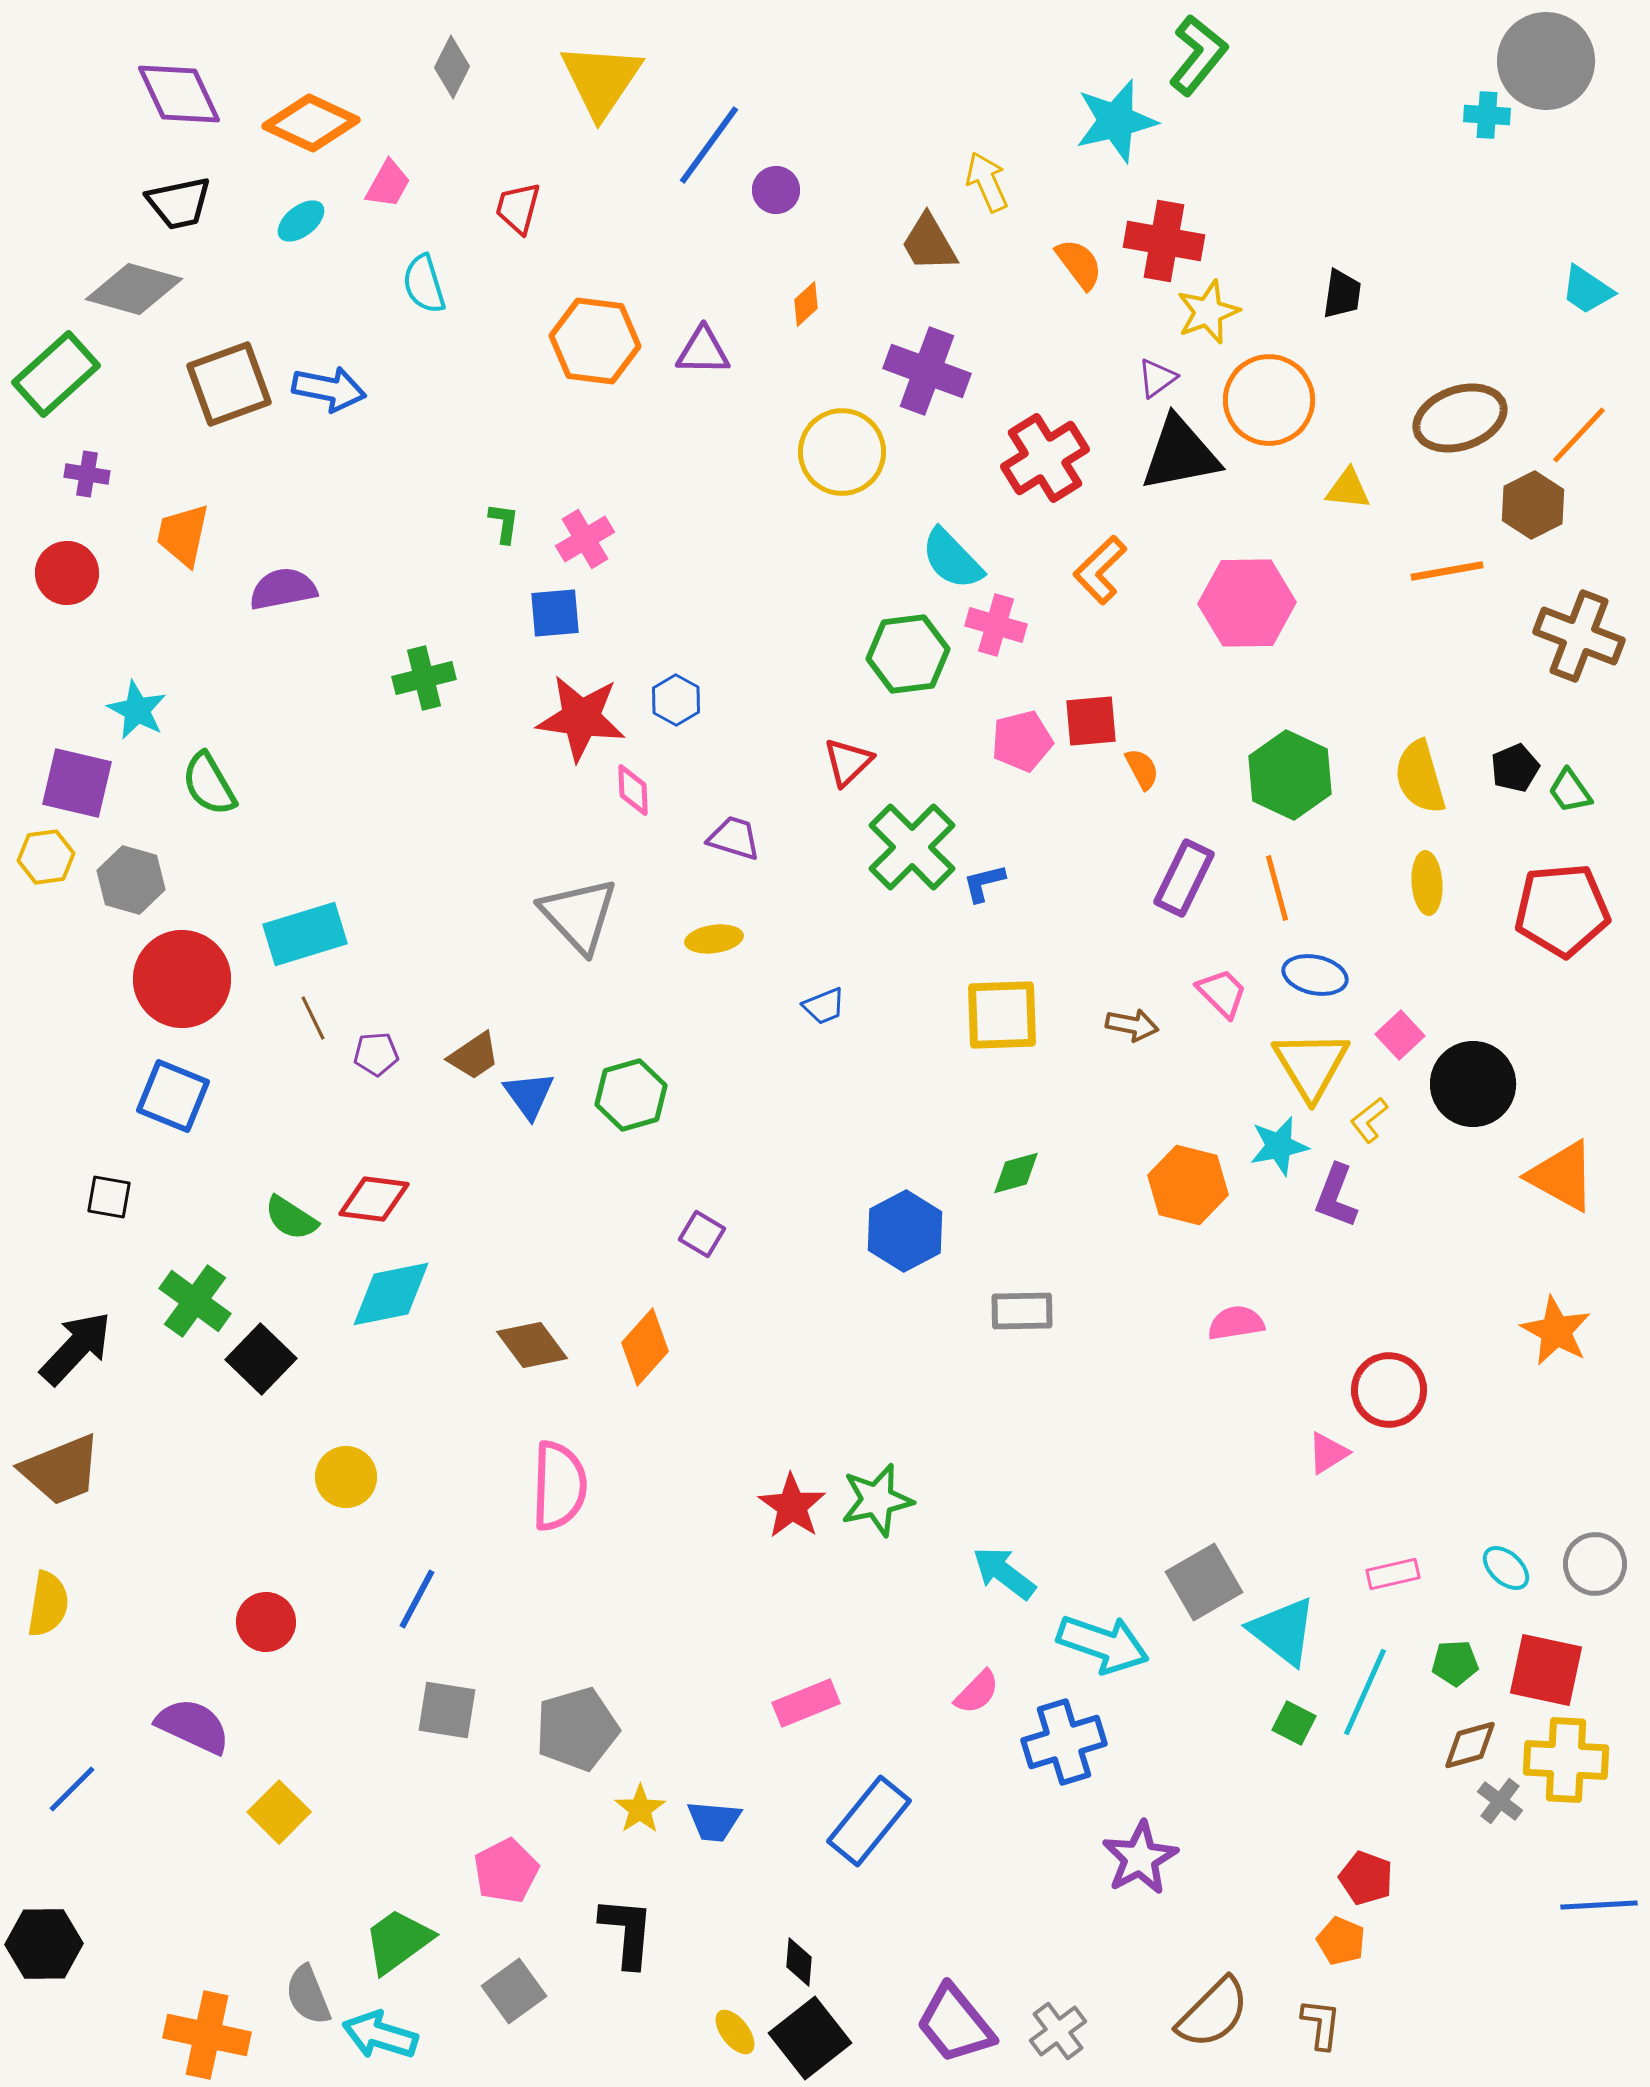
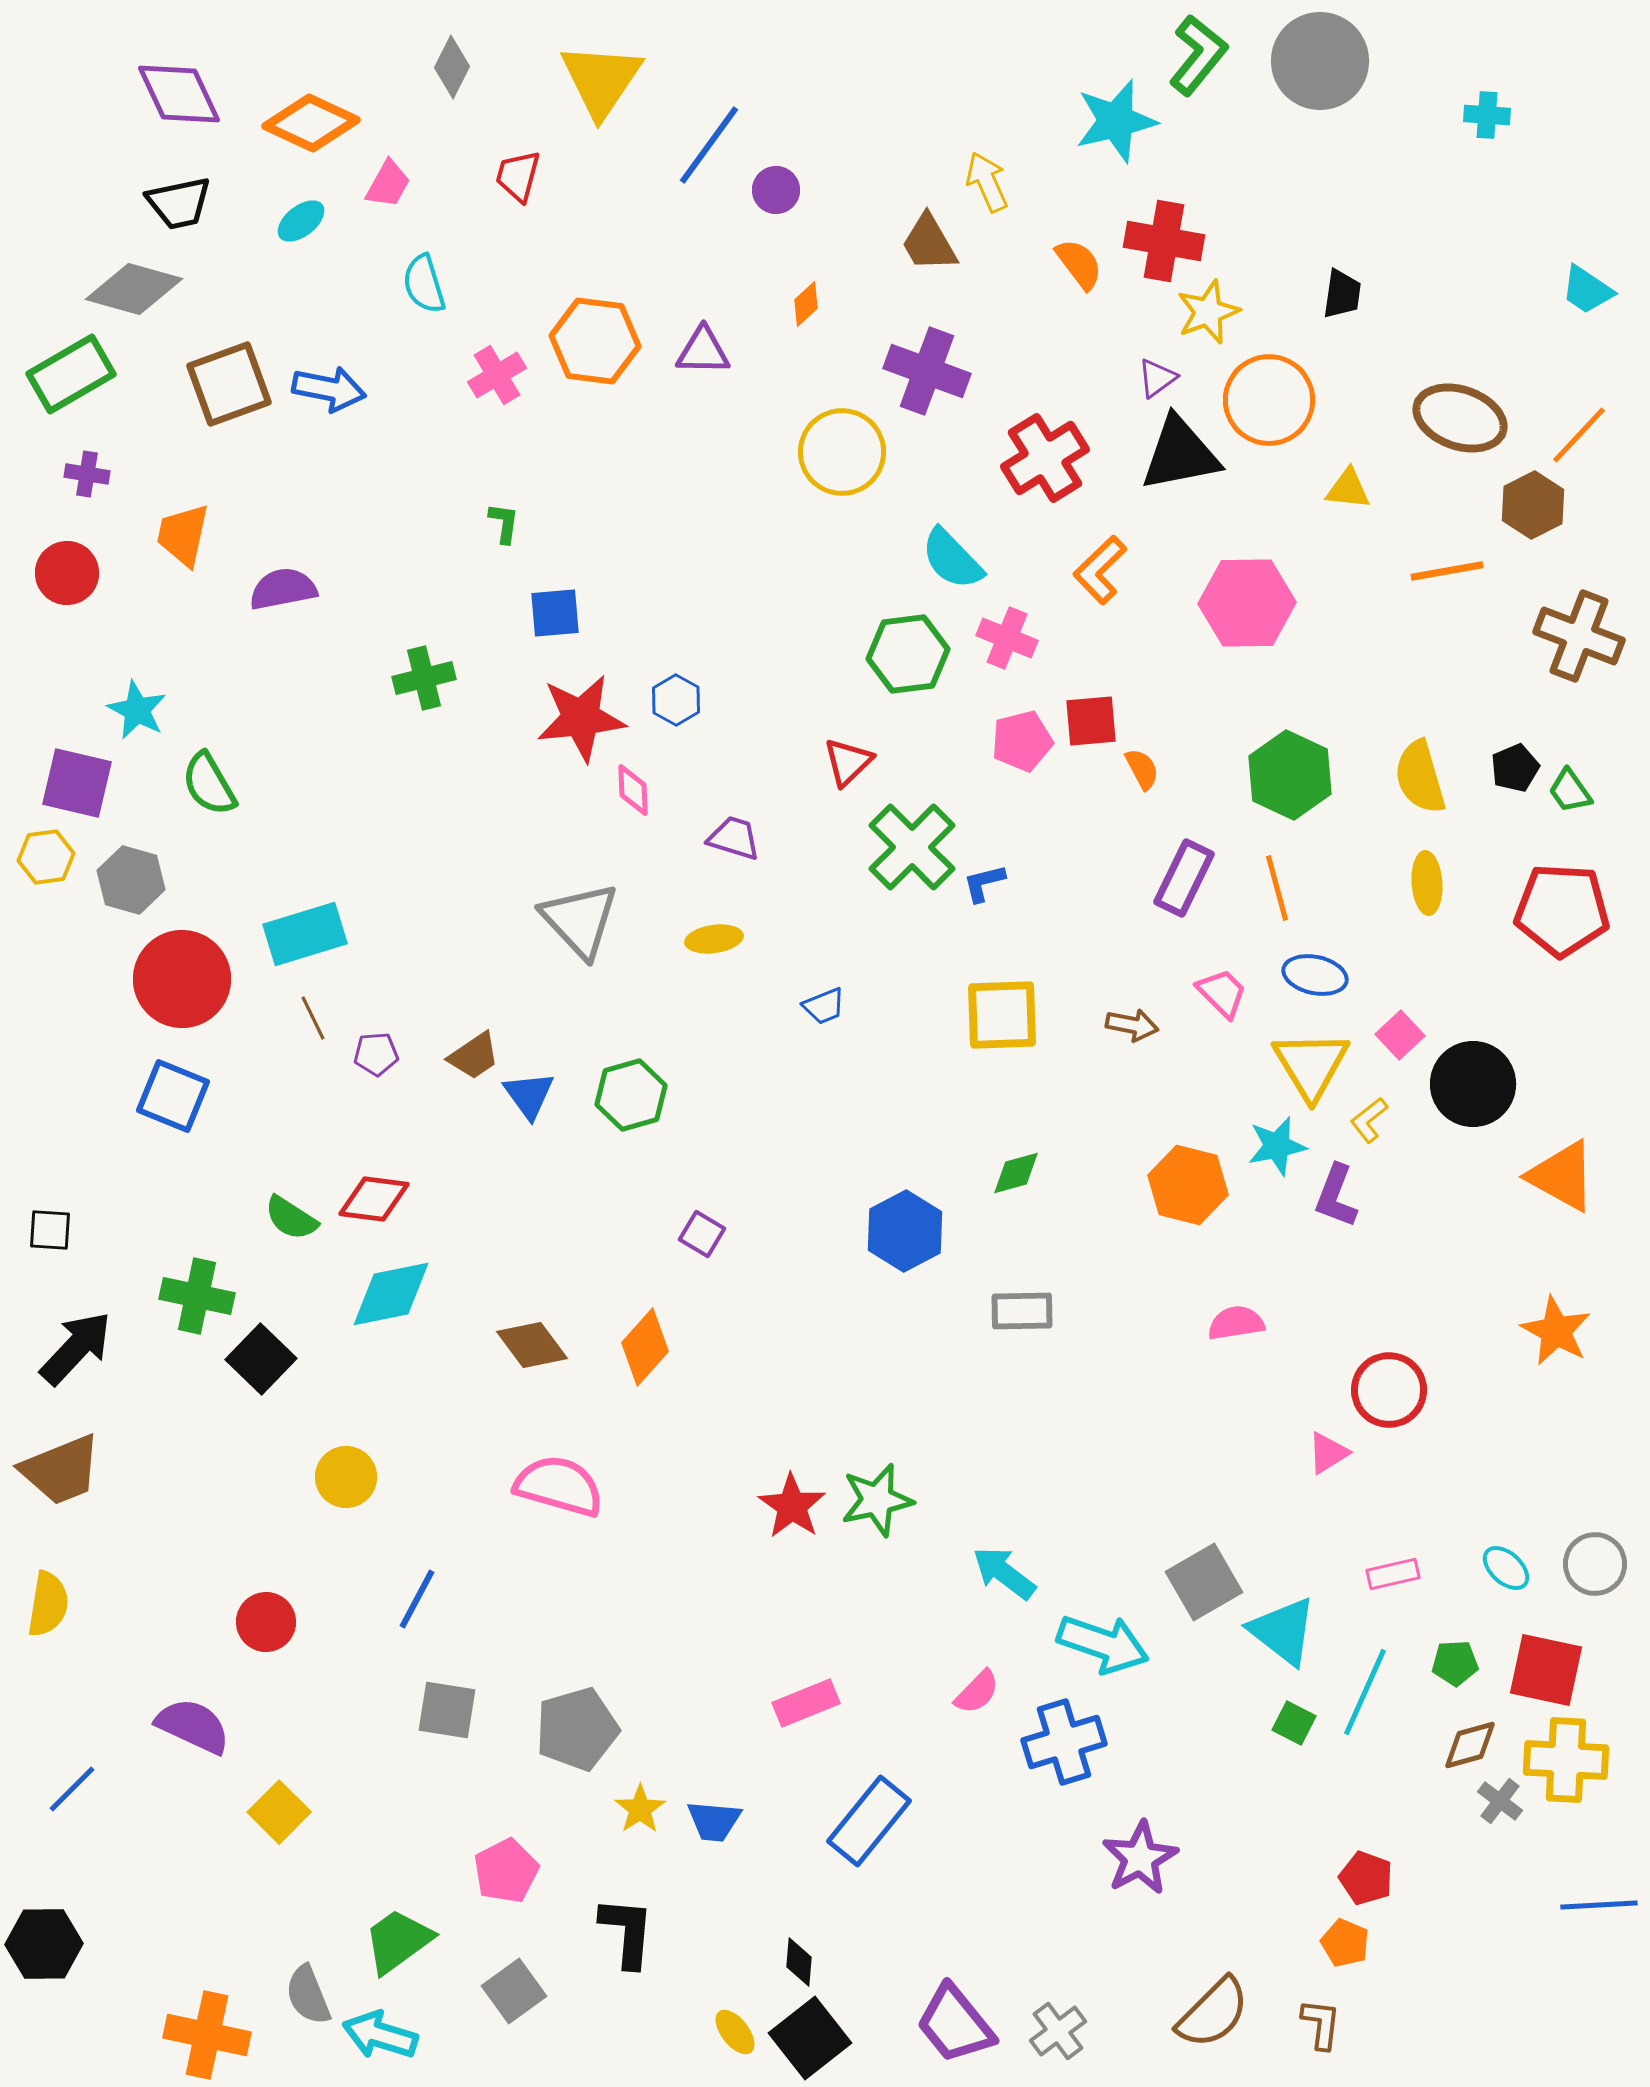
gray circle at (1546, 61): moved 226 px left
red trapezoid at (518, 208): moved 32 px up
green rectangle at (56, 374): moved 15 px right; rotated 12 degrees clockwise
brown ellipse at (1460, 418): rotated 38 degrees clockwise
pink cross at (585, 539): moved 88 px left, 164 px up
pink cross at (996, 625): moved 11 px right, 13 px down; rotated 6 degrees clockwise
red star at (581, 718): rotated 14 degrees counterclockwise
red pentagon at (1562, 910): rotated 8 degrees clockwise
gray triangle at (579, 915): moved 1 px right, 5 px down
cyan star at (1279, 1146): moved 2 px left
black square at (109, 1197): moved 59 px left, 33 px down; rotated 6 degrees counterclockwise
green cross at (195, 1301): moved 2 px right, 5 px up; rotated 24 degrees counterclockwise
pink semicircle at (559, 1486): rotated 76 degrees counterclockwise
orange pentagon at (1341, 1941): moved 4 px right, 2 px down
